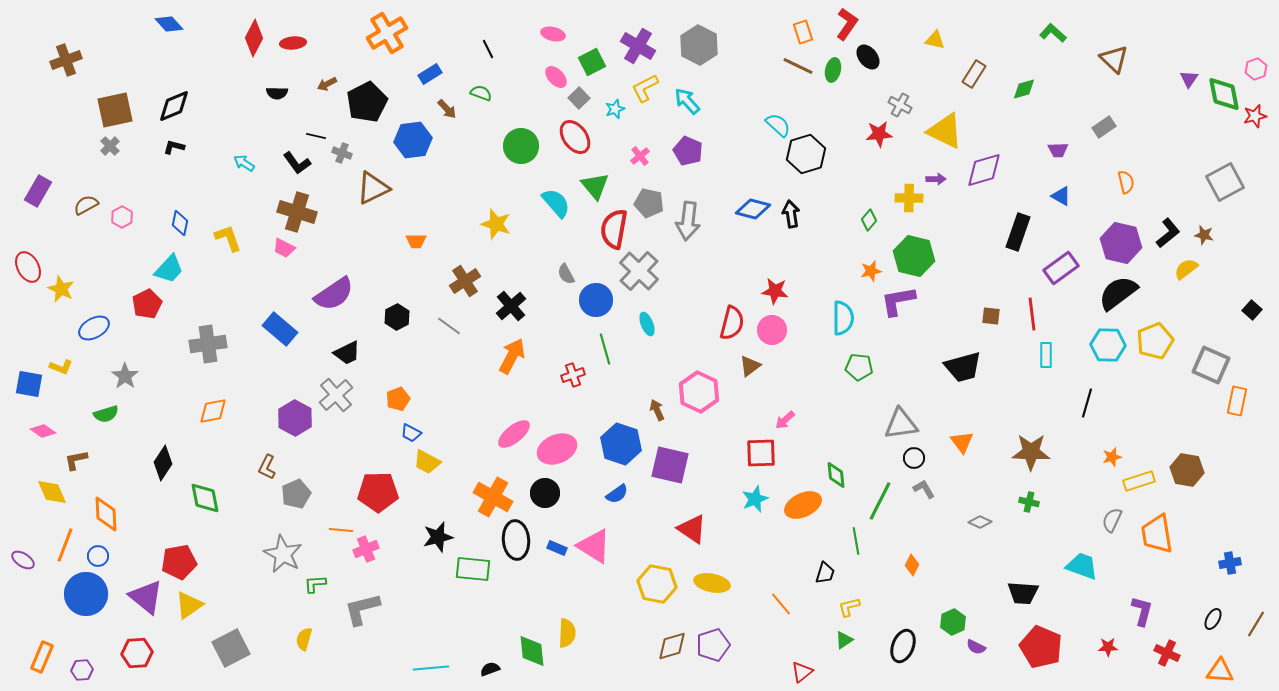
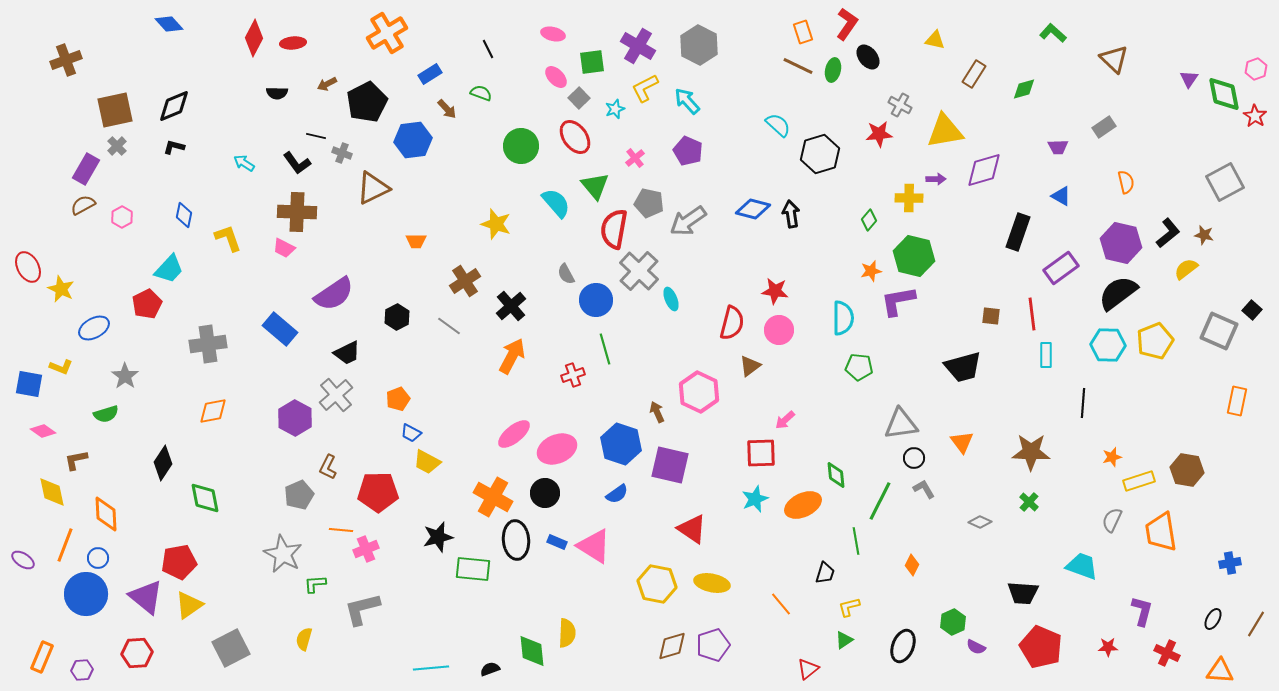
green square at (592, 62): rotated 20 degrees clockwise
red star at (1255, 116): rotated 25 degrees counterclockwise
yellow triangle at (945, 131): rotated 36 degrees counterclockwise
gray cross at (110, 146): moved 7 px right
purple trapezoid at (1058, 150): moved 3 px up
black hexagon at (806, 154): moved 14 px right
pink cross at (640, 156): moved 5 px left, 2 px down
purple rectangle at (38, 191): moved 48 px right, 22 px up
brown semicircle at (86, 205): moved 3 px left
brown cross at (297, 212): rotated 15 degrees counterclockwise
gray arrow at (688, 221): rotated 48 degrees clockwise
blue diamond at (180, 223): moved 4 px right, 8 px up
cyan ellipse at (647, 324): moved 24 px right, 25 px up
pink circle at (772, 330): moved 7 px right
gray square at (1211, 365): moved 8 px right, 34 px up
black line at (1087, 403): moved 4 px left; rotated 12 degrees counterclockwise
brown arrow at (657, 410): moved 2 px down
brown L-shape at (267, 467): moved 61 px right
yellow diamond at (52, 492): rotated 12 degrees clockwise
gray pentagon at (296, 494): moved 3 px right, 1 px down
green cross at (1029, 502): rotated 30 degrees clockwise
orange trapezoid at (1157, 534): moved 4 px right, 2 px up
blue rectangle at (557, 548): moved 6 px up
blue circle at (98, 556): moved 2 px down
red triangle at (802, 672): moved 6 px right, 3 px up
